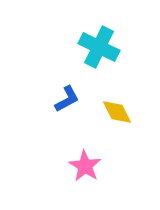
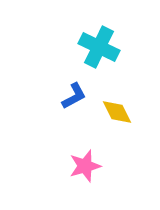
blue L-shape: moved 7 px right, 3 px up
pink star: rotated 24 degrees clockwise
